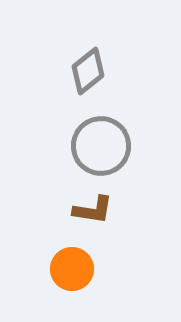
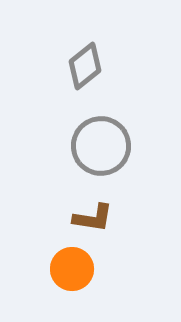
gray diamond: moved 3 px left, 5 px up
brown L-shape: moved 8 px down
